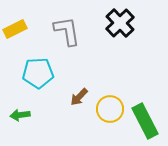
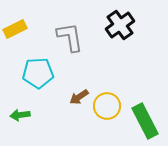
black cross: moved 2 px down; rotated 8 degrees clockwise
gray L-shape: moved 3 px right, 6 px down
brown arrow: rotated 12 degrees clockwise
yellow circle: moved 3 px left, 3 px up
